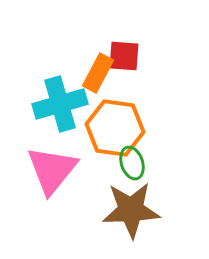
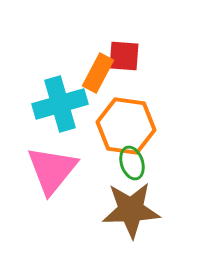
orange hexagon: moved 11 px right, 2 px up
